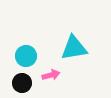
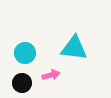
cyan triangle: rotated 16 degrees clockwise
cyan circle: moved 1 px left, 3 px up
